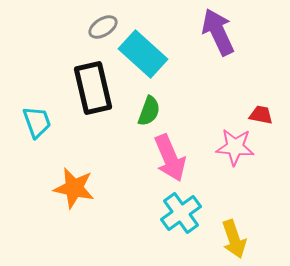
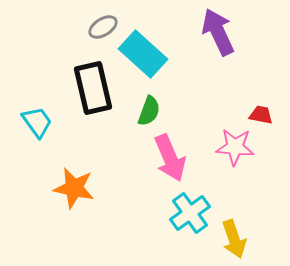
cyan trapezoid: rotated 16 degrees counterclockwise
cyan cross: moved 9 px right
